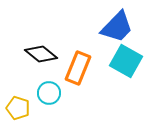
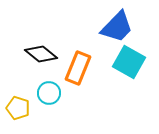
cyan square: moved 3 px right, 1 px down
